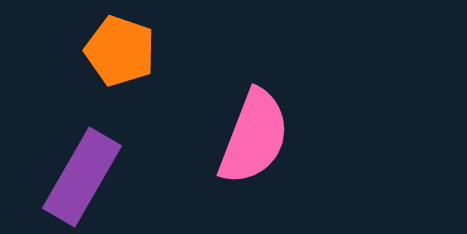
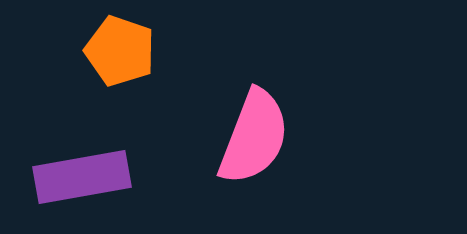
purple rectangle: rotated 50 degrees clockwise
